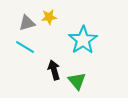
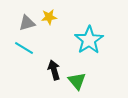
cyan star: moved 6 px right
cyan line: moved 1 px left, 1 px down
